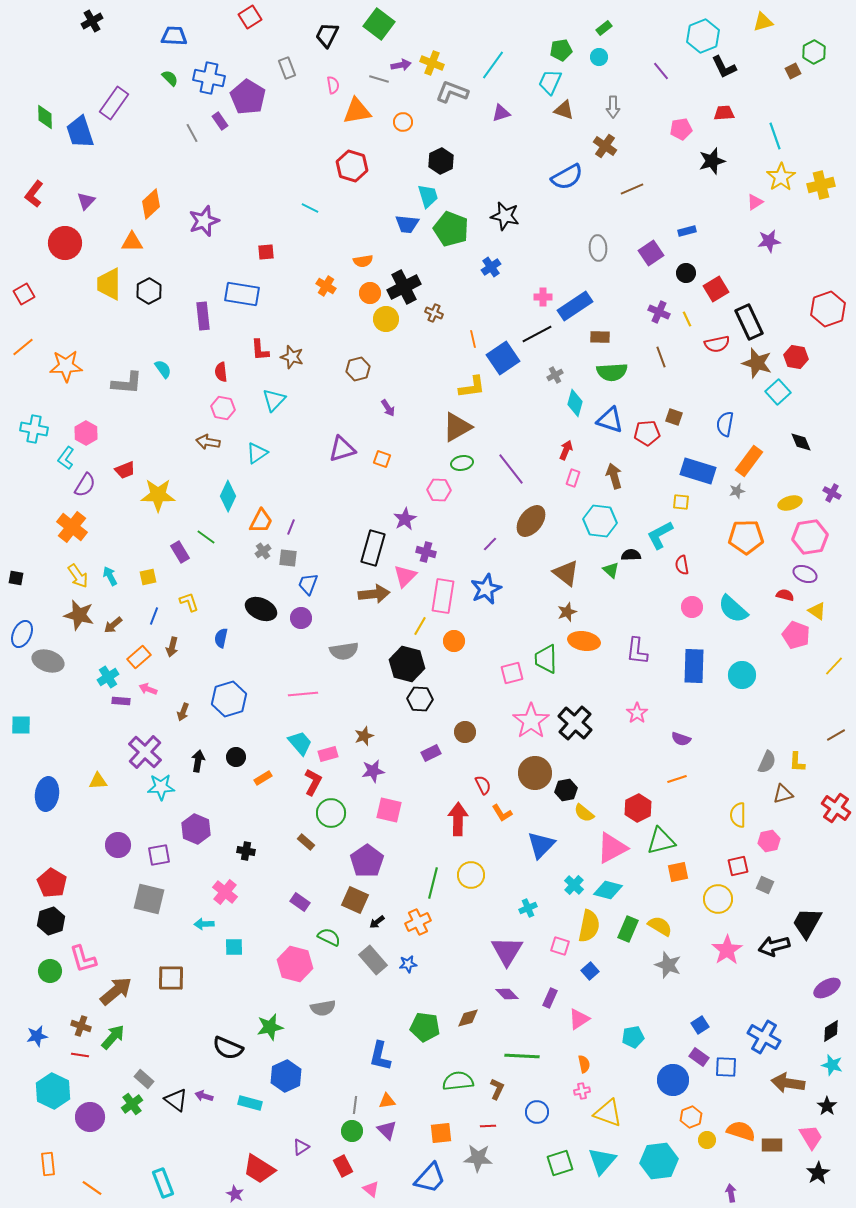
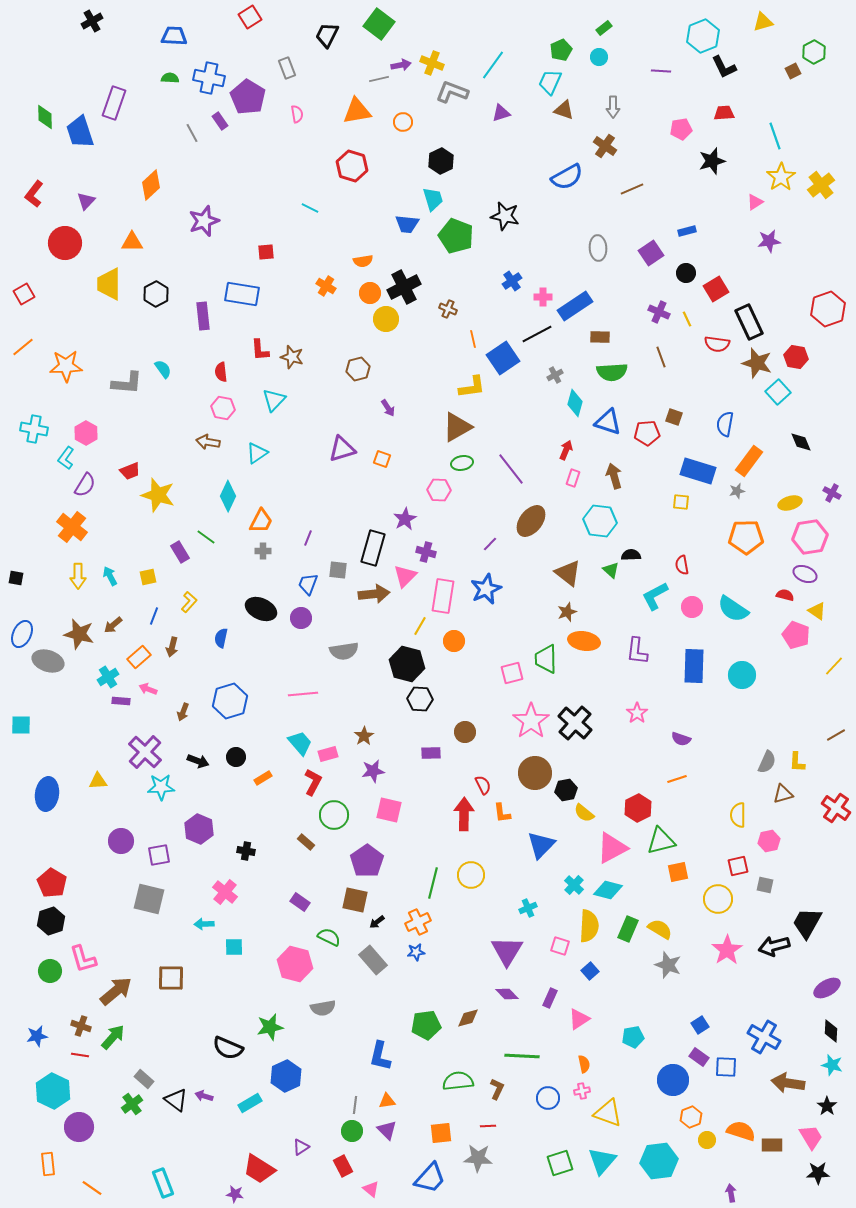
green pentagon at (561, 50): rotated 15 degrees counterclockwise
purple line at (661, 71): rotated 48 degrees counterclockwise
green semicircle at (170, 78): rotated 42 degrees counterclockwise
gray line at (379, 79): rotated 30 degrees counterclockwise
pink semicircle at (333, 85): moved 36 px left, 29 px down
purple rectangle at (114, 103): rotated 16 degrees counterclockwise
yellow cross at (821, 185): rotated 24 degrees counterclockwise
cyan trapezoid at (428, 196): moved 5 px right, 3 px down
orange diamond at (151, 204): moved 19 px up
green pentagon at (451, 229): moved 5 px right, 7 px down
blue cross at (491, 267): moved 21 px right, 14 px down
black hexagon at (149, 291): moved 7 px right, 3 px down
brown cross at (434, 313): moved 14 px right, 4 px up
red semicircle at (717, 344): rotated 20 degrees clockwise
blue triangle at (610, 420): moved 2 px left, 2 px down
red trapezoid at (125, 470): moved 5 px right, 1 px down
yellow star at (158, 495): rotated 16 degrees clockwise
purple line at (291, 527): moved 17 px right, 11 px down
cyan L-shape at (660, 535): moved 5 px left, 61 px down
gray cross at (263, 551): rotated 35 degrees clockwise
gray square at (288, 558): moved 50 px right, 12 px down
brown triangle at (566, 573): moved 2 px right
yellow arrow at (78, 576): rotated 35 degrees clockwise
yellow L-shape at (189, 602): rotated 60 degrees clockwise
cyan semicircle at (733, 609): rotated 8 degrees counterclockwise
brown star at (79, 615): moved 19 px down
blue hexagon at (229, 699): moved 1 px right, 2 px down
brown star at (364, 736): rotated 12 degrees counterclockwise
purple rectangle at (431, 753): rotated 24 degrees clockwise
black arrow at (198, 761): rotated 100 degrees clockwise
green circle at (331, 813): moved 3 px right, 2 px down
orange L-shape at (502, 813): rotated 25 degrees clockwise
red arrow at (458, 819): moved 6 px right, 5 px up
purple hexagon at (196, 829): moved 3 px right
purple circle at (118, 845): moved 3 px right, 4 px up
gray square at (765, 885): rotated 12 degrees counterclockwise
brown square at (355, 900): rotated 12 degrees counterclockwise
yellow semicircle at (589, 926): rotated 8 degrees counterclockwise
yellow semicircle at (660, 926): moved 3 px down
blue star at (408, 964): moved 8 px right, 12 px up
green pentagon at (425, 1027): moved 1 px right, 2 px up; rotated 16 degrees counterclockwise
black diamond at (831, 1031): rotated 55 degrees counterclockwise
cyan rectangle at (250, 1103): rotated 45 degrees counterclockwise
blue circle at (537, 1112): moved 11 px right, 14 px up
purple circle at (90, 1117): moved 11 px left, 10 px down
black star at (818, 1173): rotated 30 degrees clockwise
purple star at (235, 1194): rotated 18 degrees counterclockwise
